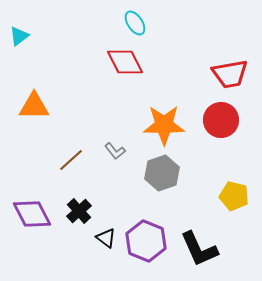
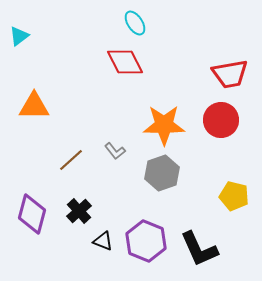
purple diamond: rotated 42 degrees clockwise
black triangle: moved 3 px left, 3 px down; rotated 15 degrees counterclockwise
